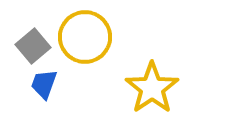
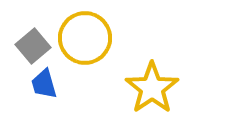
yellow circle: moved 1 px down
blue trapezoid: rotated 36 degrees counterclockwise
